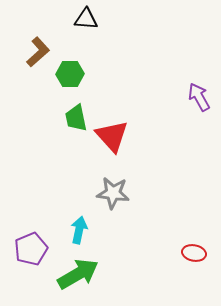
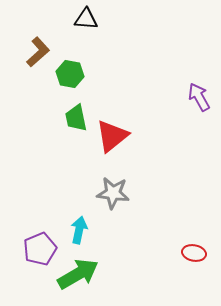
green hexagon: rotated 12 degrees clockwise
red triangle: rotated 33 degrees clockwise
purple pentagon: moved 9 px right
